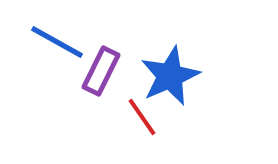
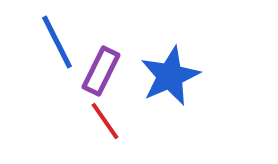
blue line: rotated 34 degrees clockwise
red line: moved 37 px left, 4 px down
